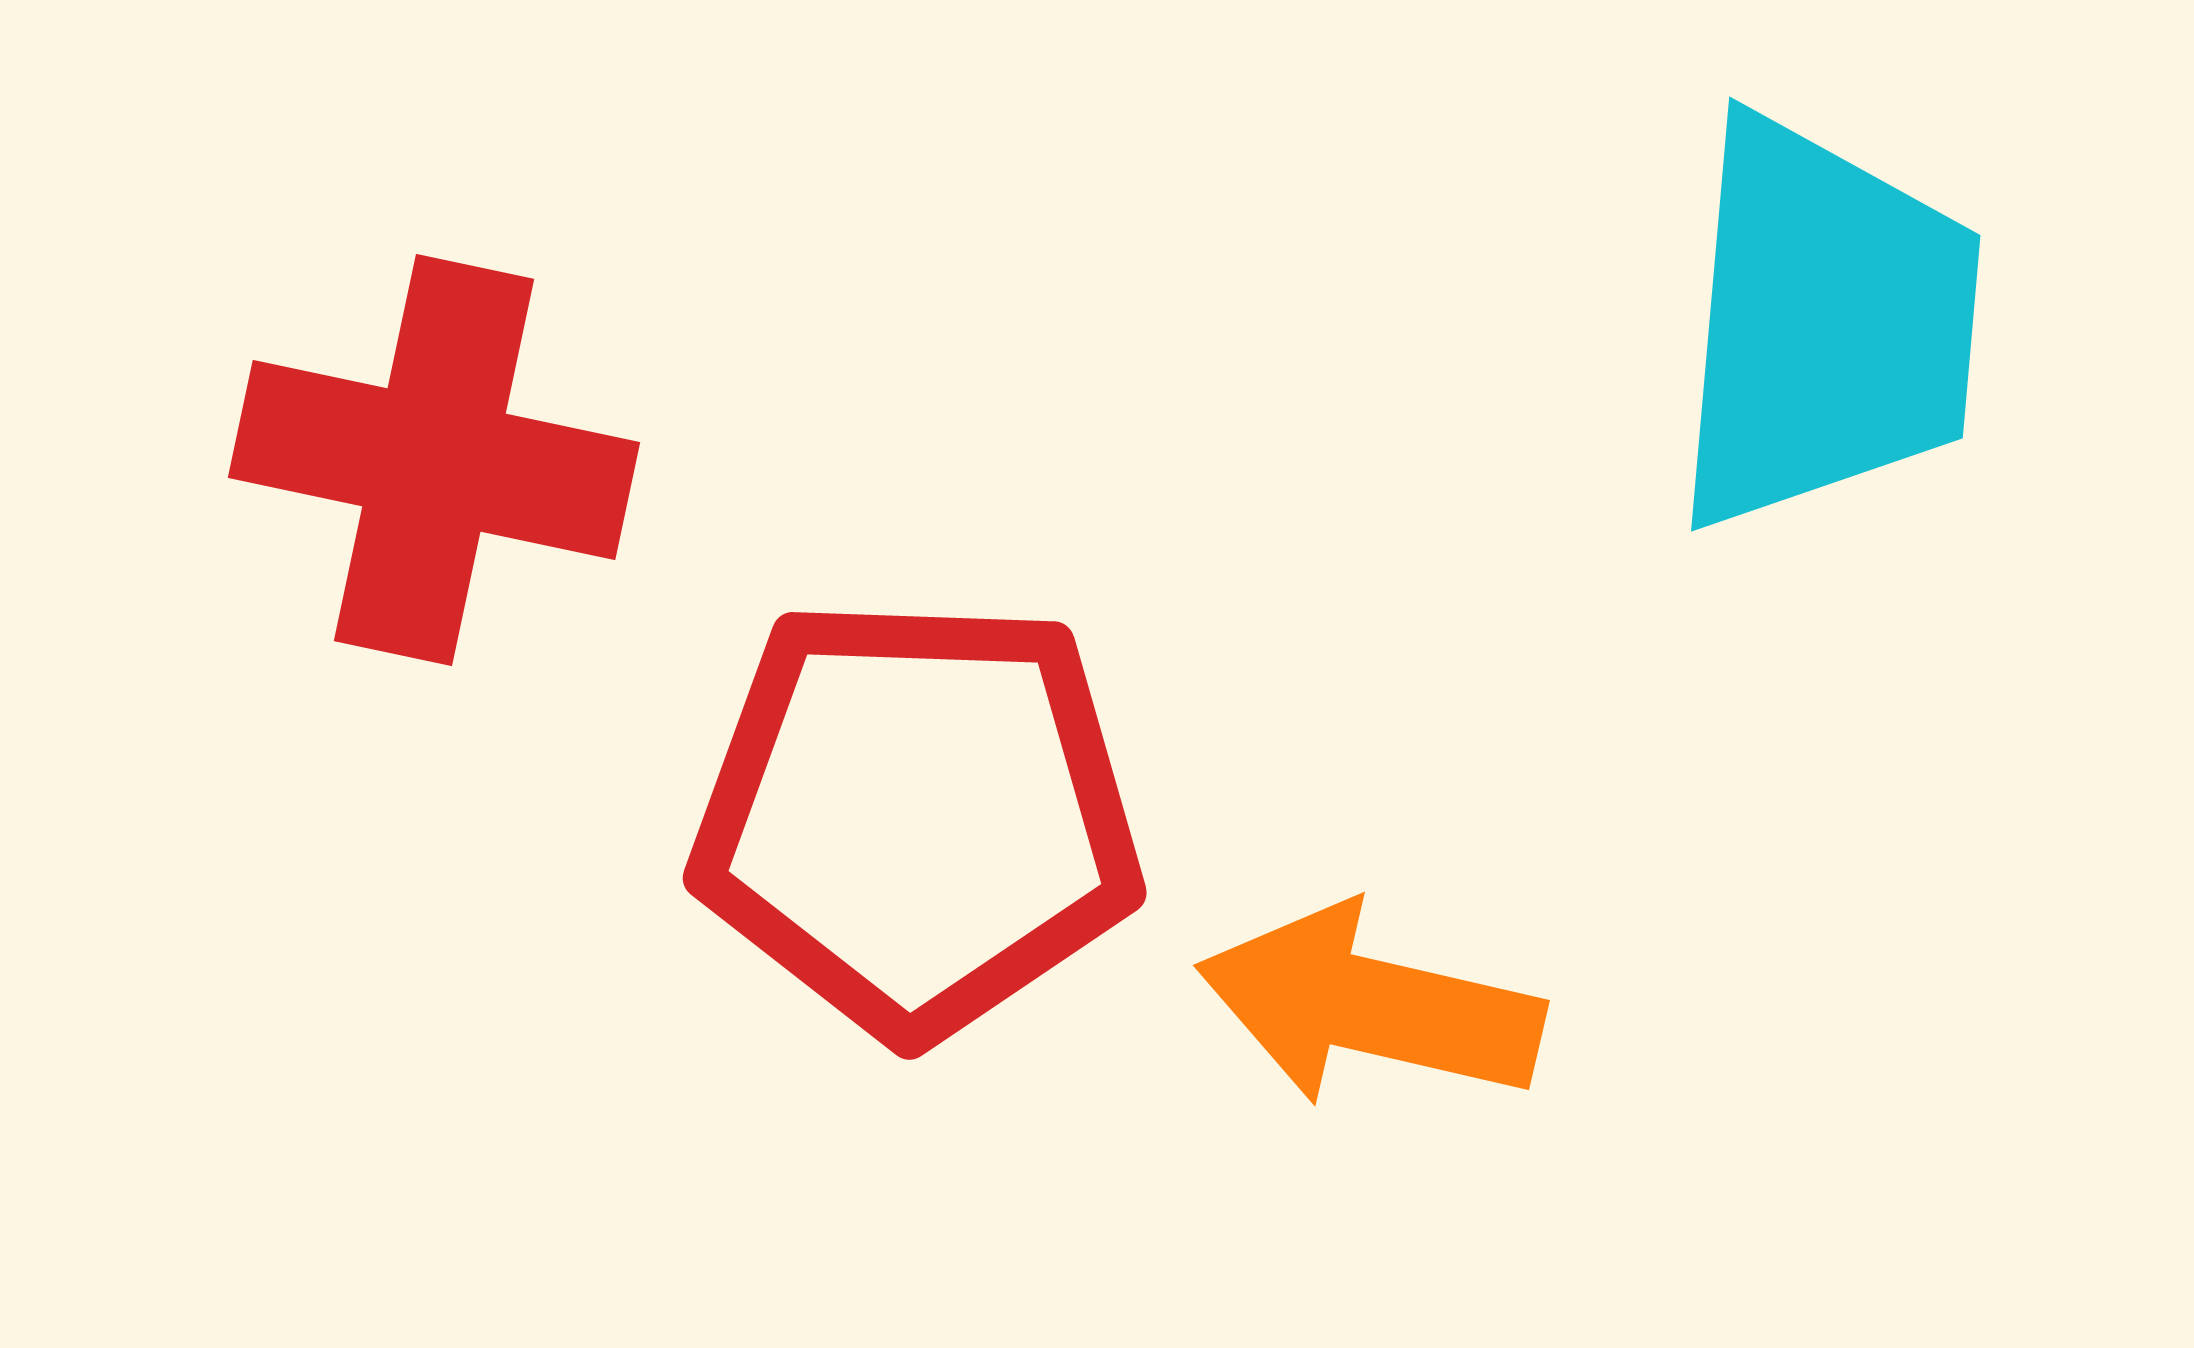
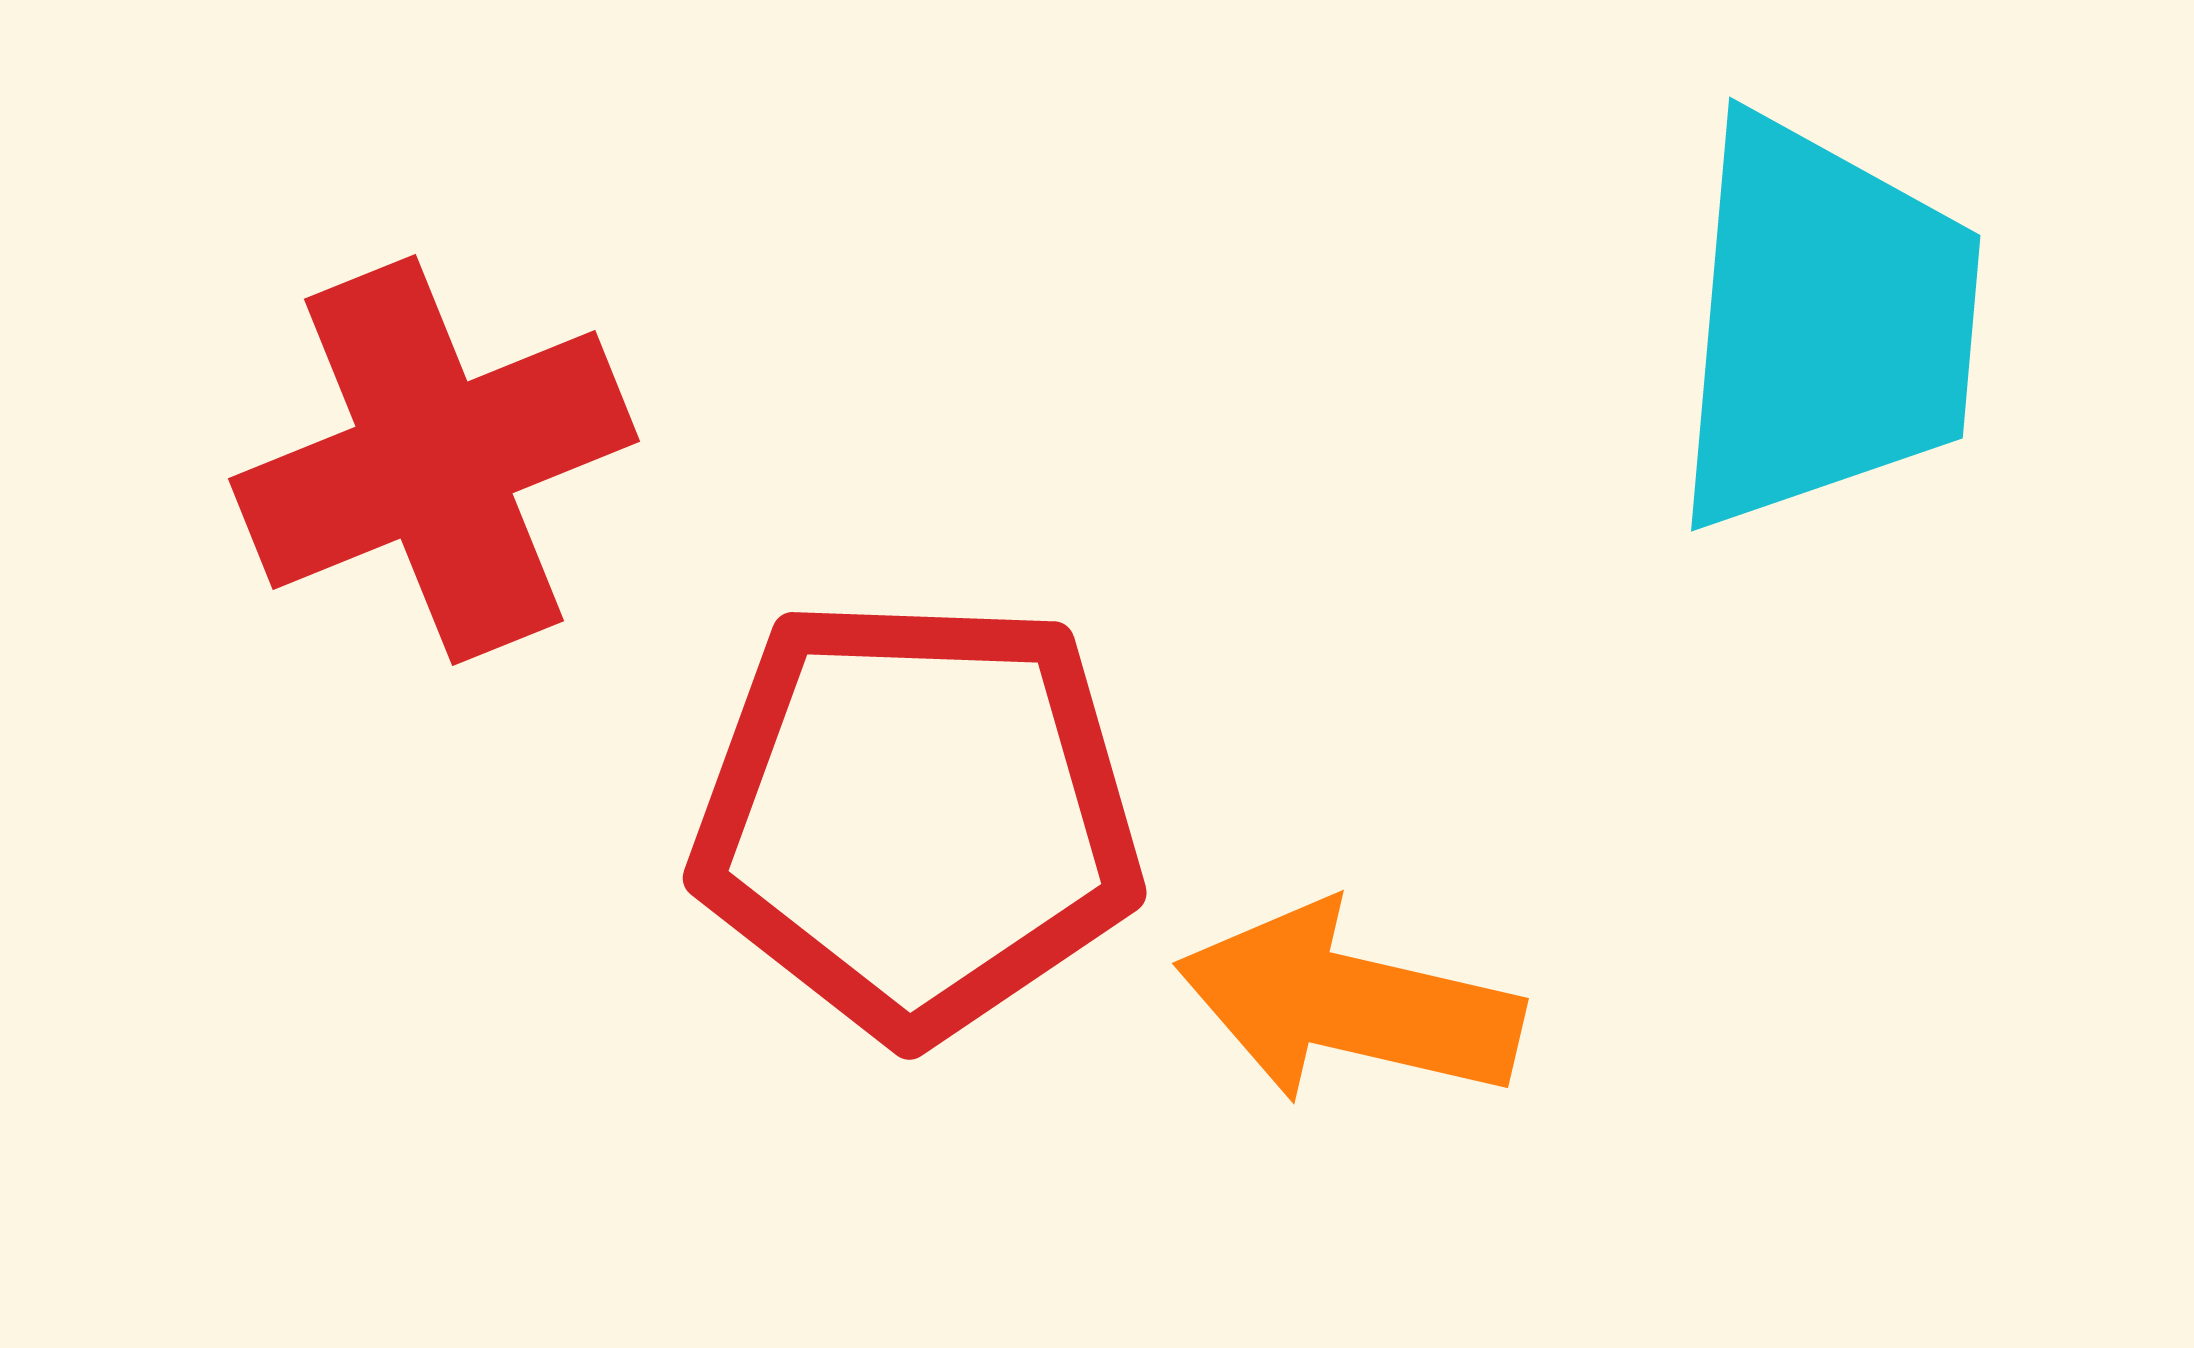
red cross: rotated 34 degrees counterclockwise
orange arrow: moved 21 px left, 2 px up
